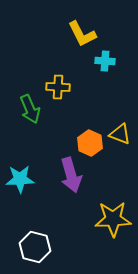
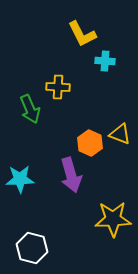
white hexagon: moved 3 px left, 1 px down
